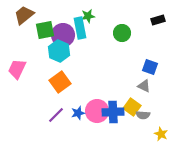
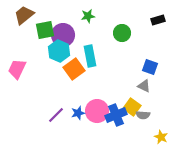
cyan rectangle: moved 10 px right, 28 px down
orange square: moved 14 px right, 13 px up
blue cross: moved 3 px right, 3 px down; rotated 20 degrees counterclockwise
yellow star: moved 3 px down
